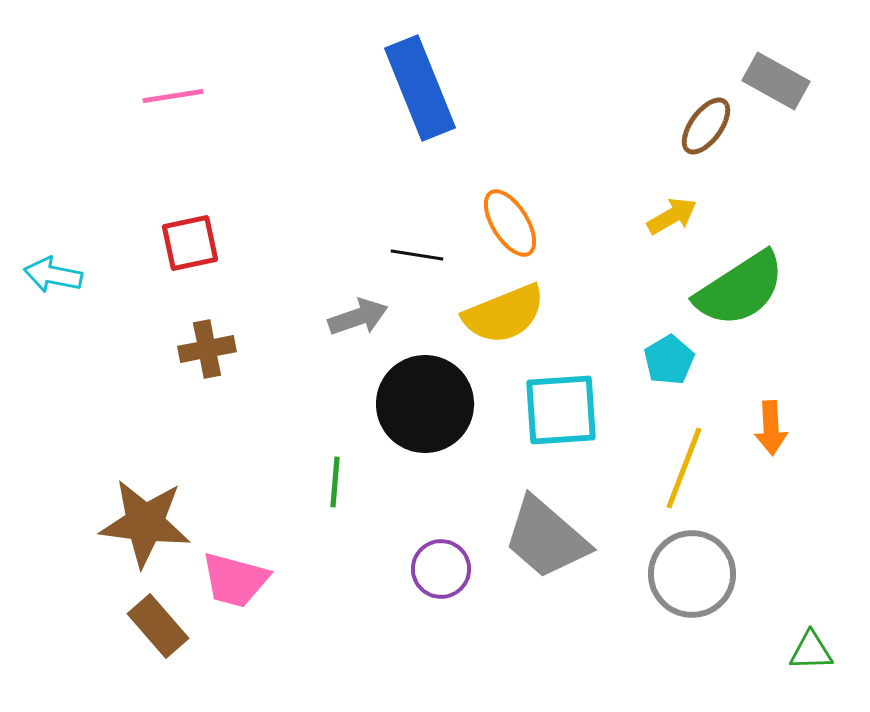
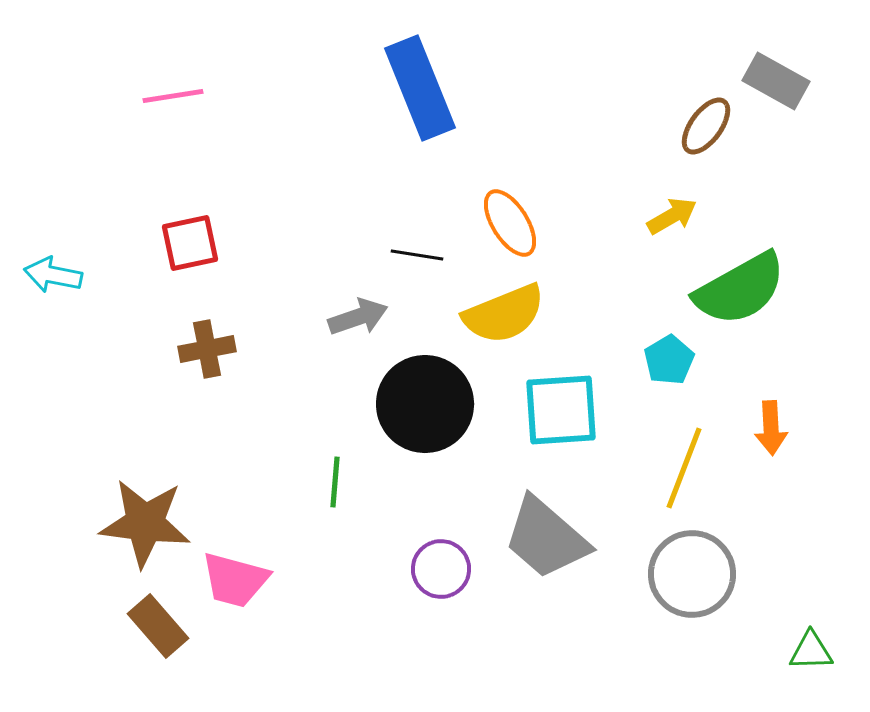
green semicircle: rotated 4 degrees clockwise
